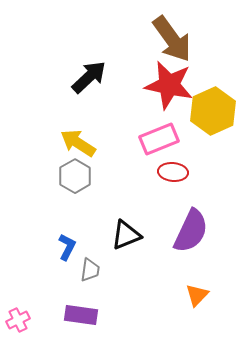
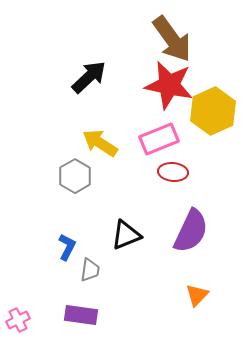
yellow arrow: moved 22 px right
